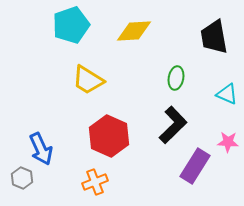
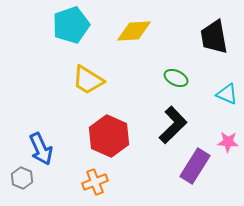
green ellipse: rotated 75 degrees counterclockwise
